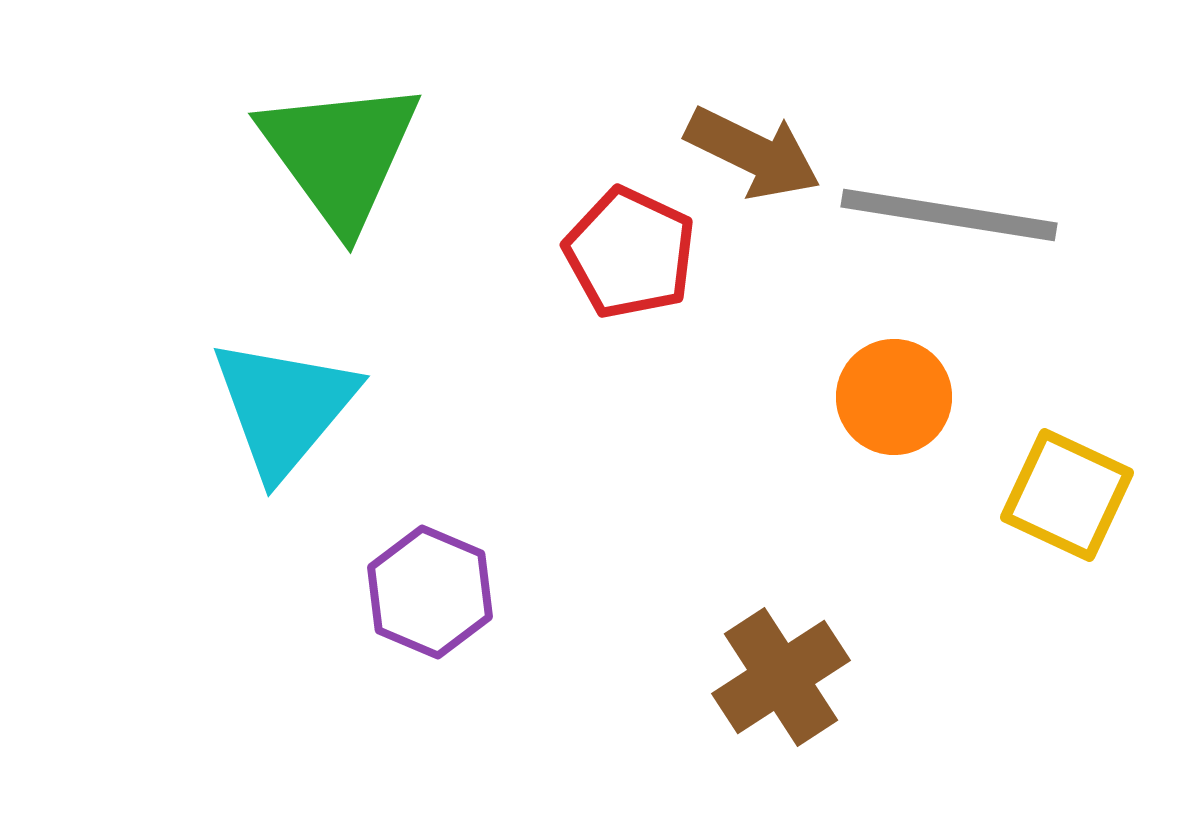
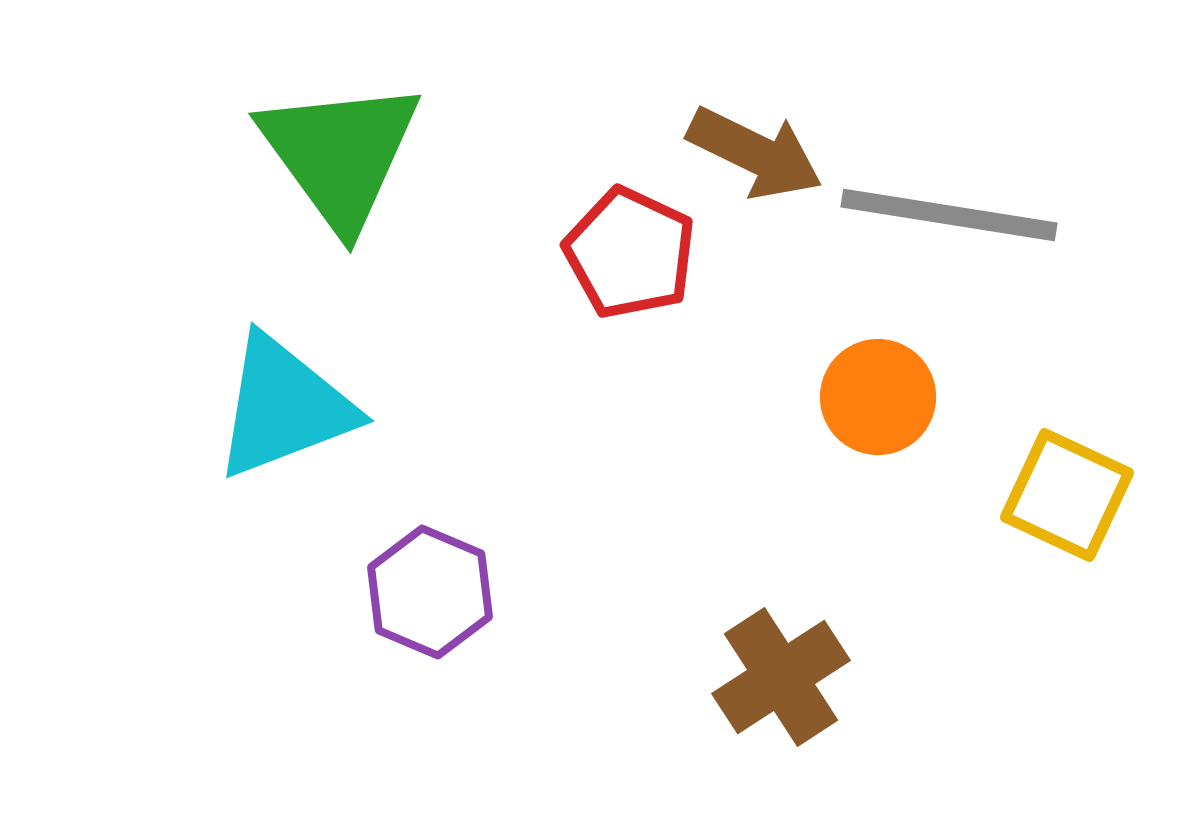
brown arrow: moved 2 px right
orange circle: moved 16 px left
cyan triangle: rotated 29 degrees clockwise
